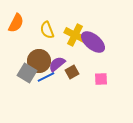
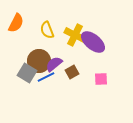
purple semicircle: moved 3 px left
